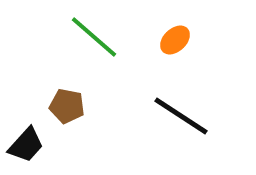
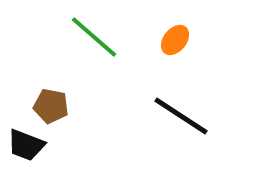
orange ellipse: rotated 8 degrees counterclockwise
brown pentagon: moved 16 px left
black trapezoid: rotated 69 degrees clockwise
